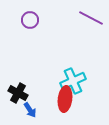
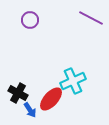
red ellipse: moved 14 px left; rotated 35 degrees clockwise
